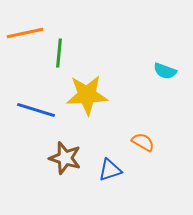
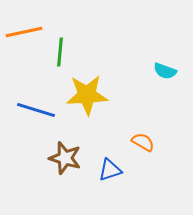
orange line: moved 1 px left, 1 px up
green line: moved 1 px right, 1 px up
